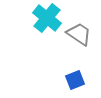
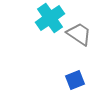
cyan cross: moved 3 px right; rotated 16 degrees clockwise
